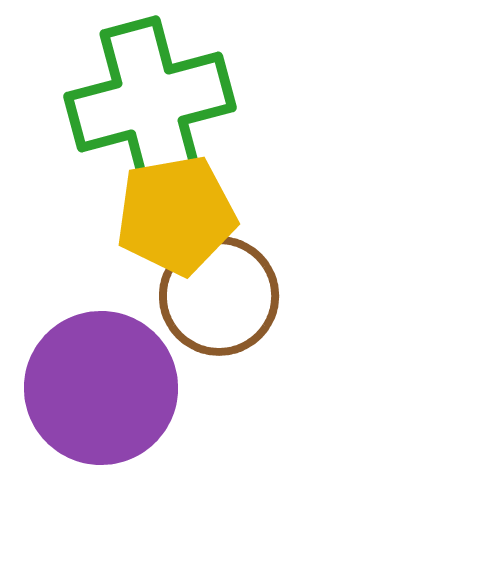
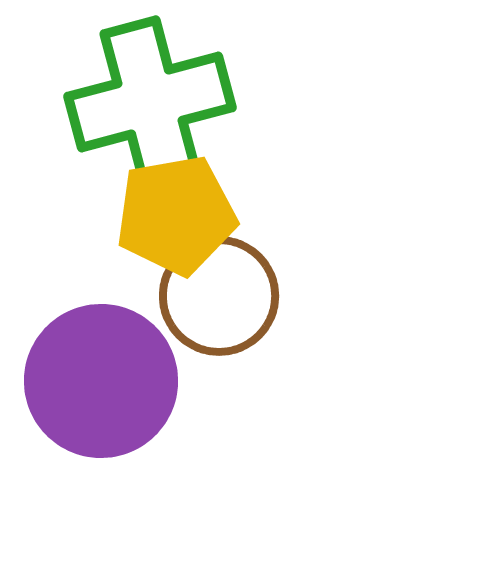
purple circle: moved 7 px up
